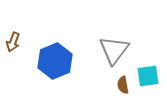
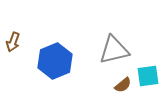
gray triangle: rotated 40 degrees clockwise
brown semicircle: rotated 120 degrees counterclockwise
